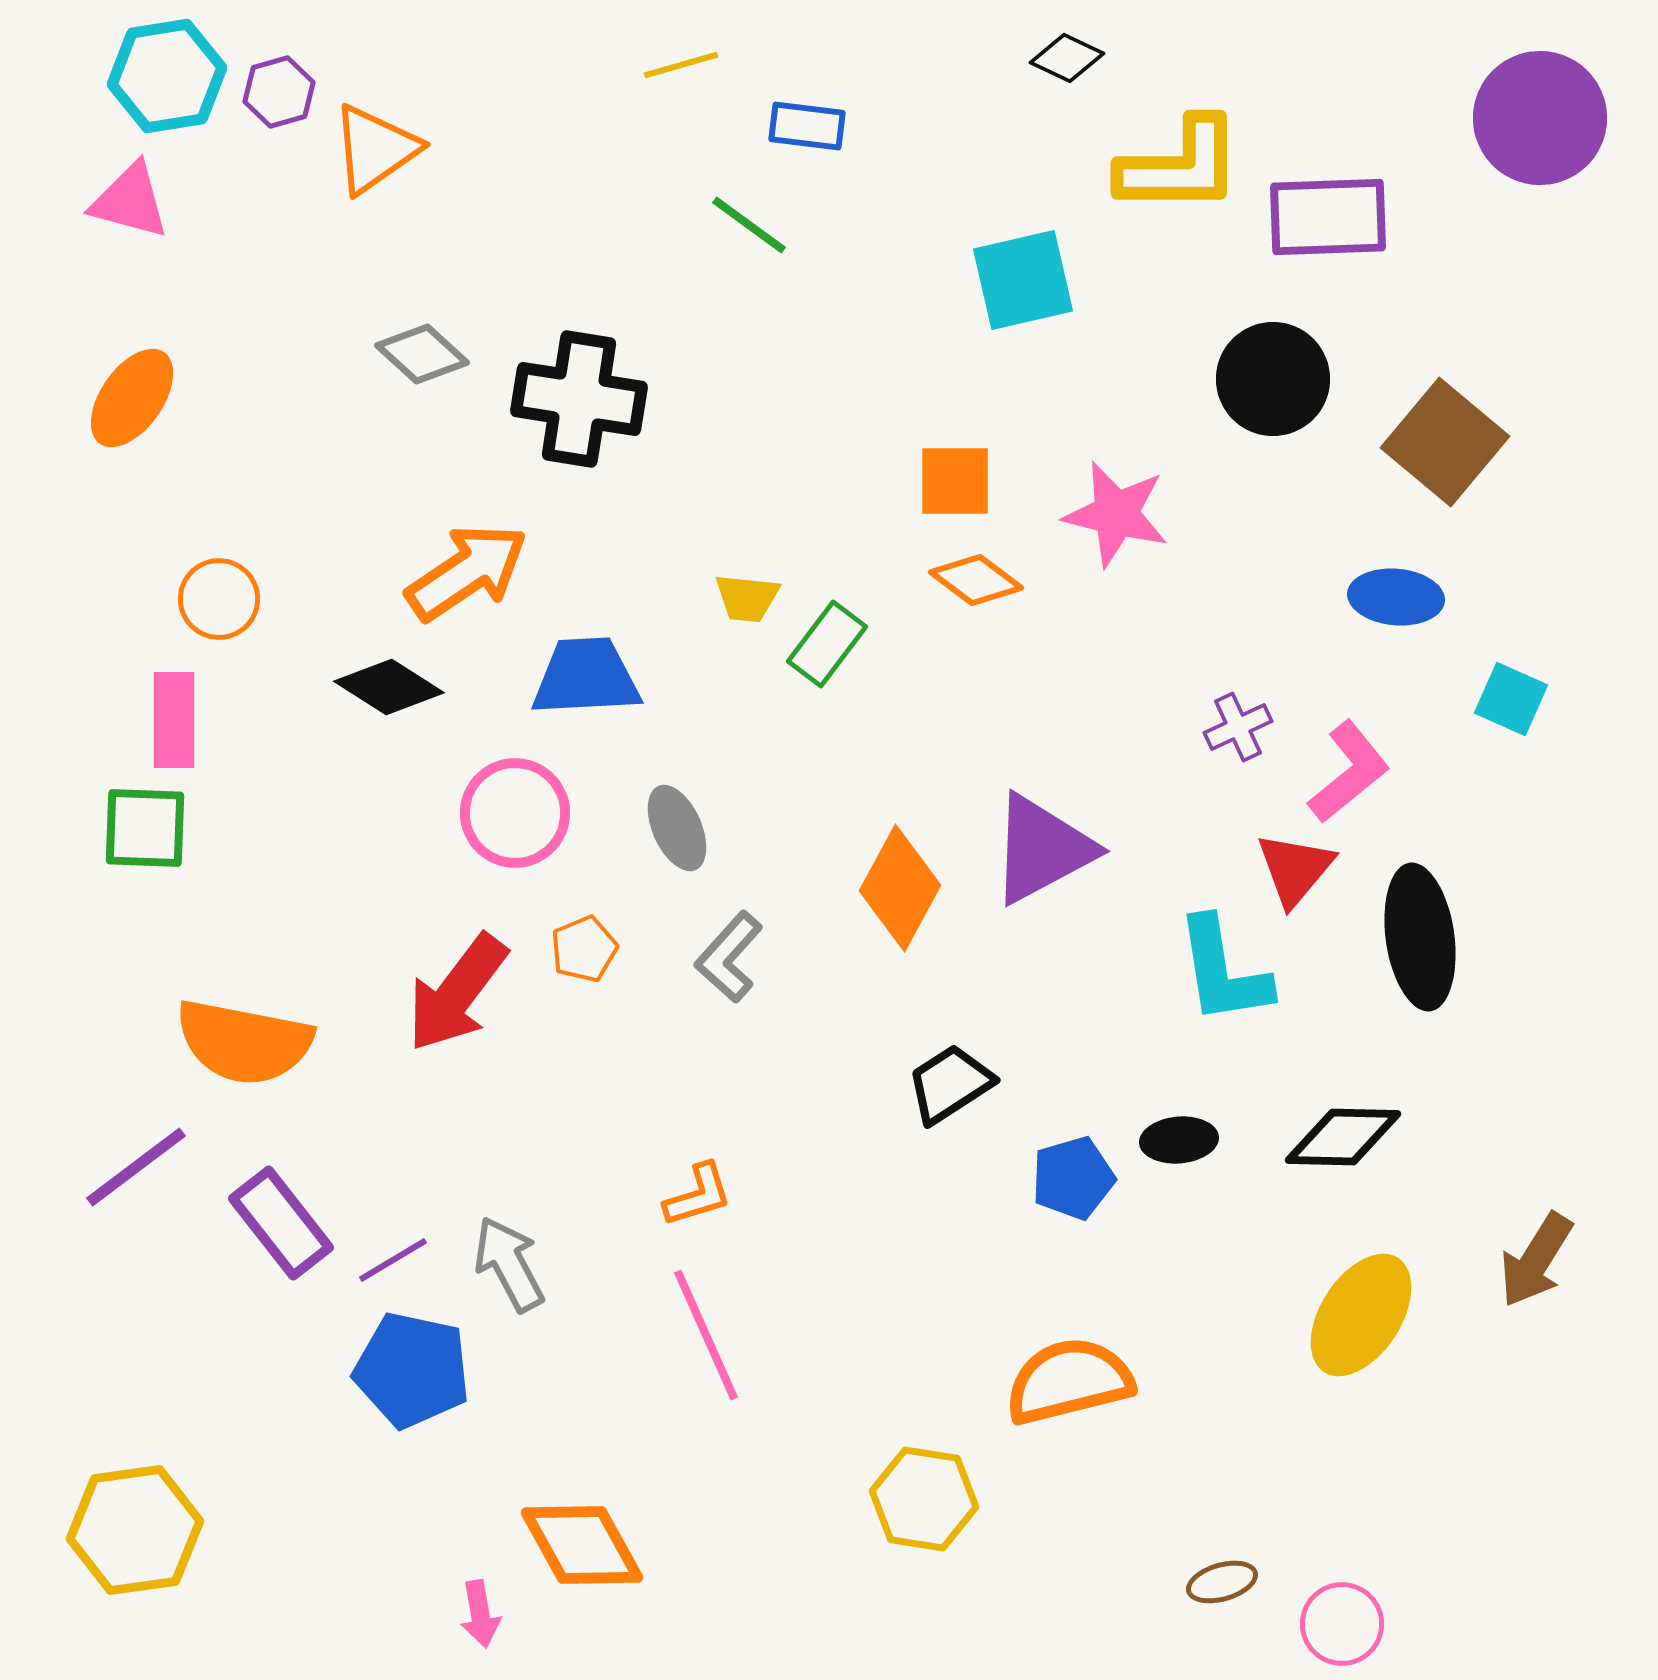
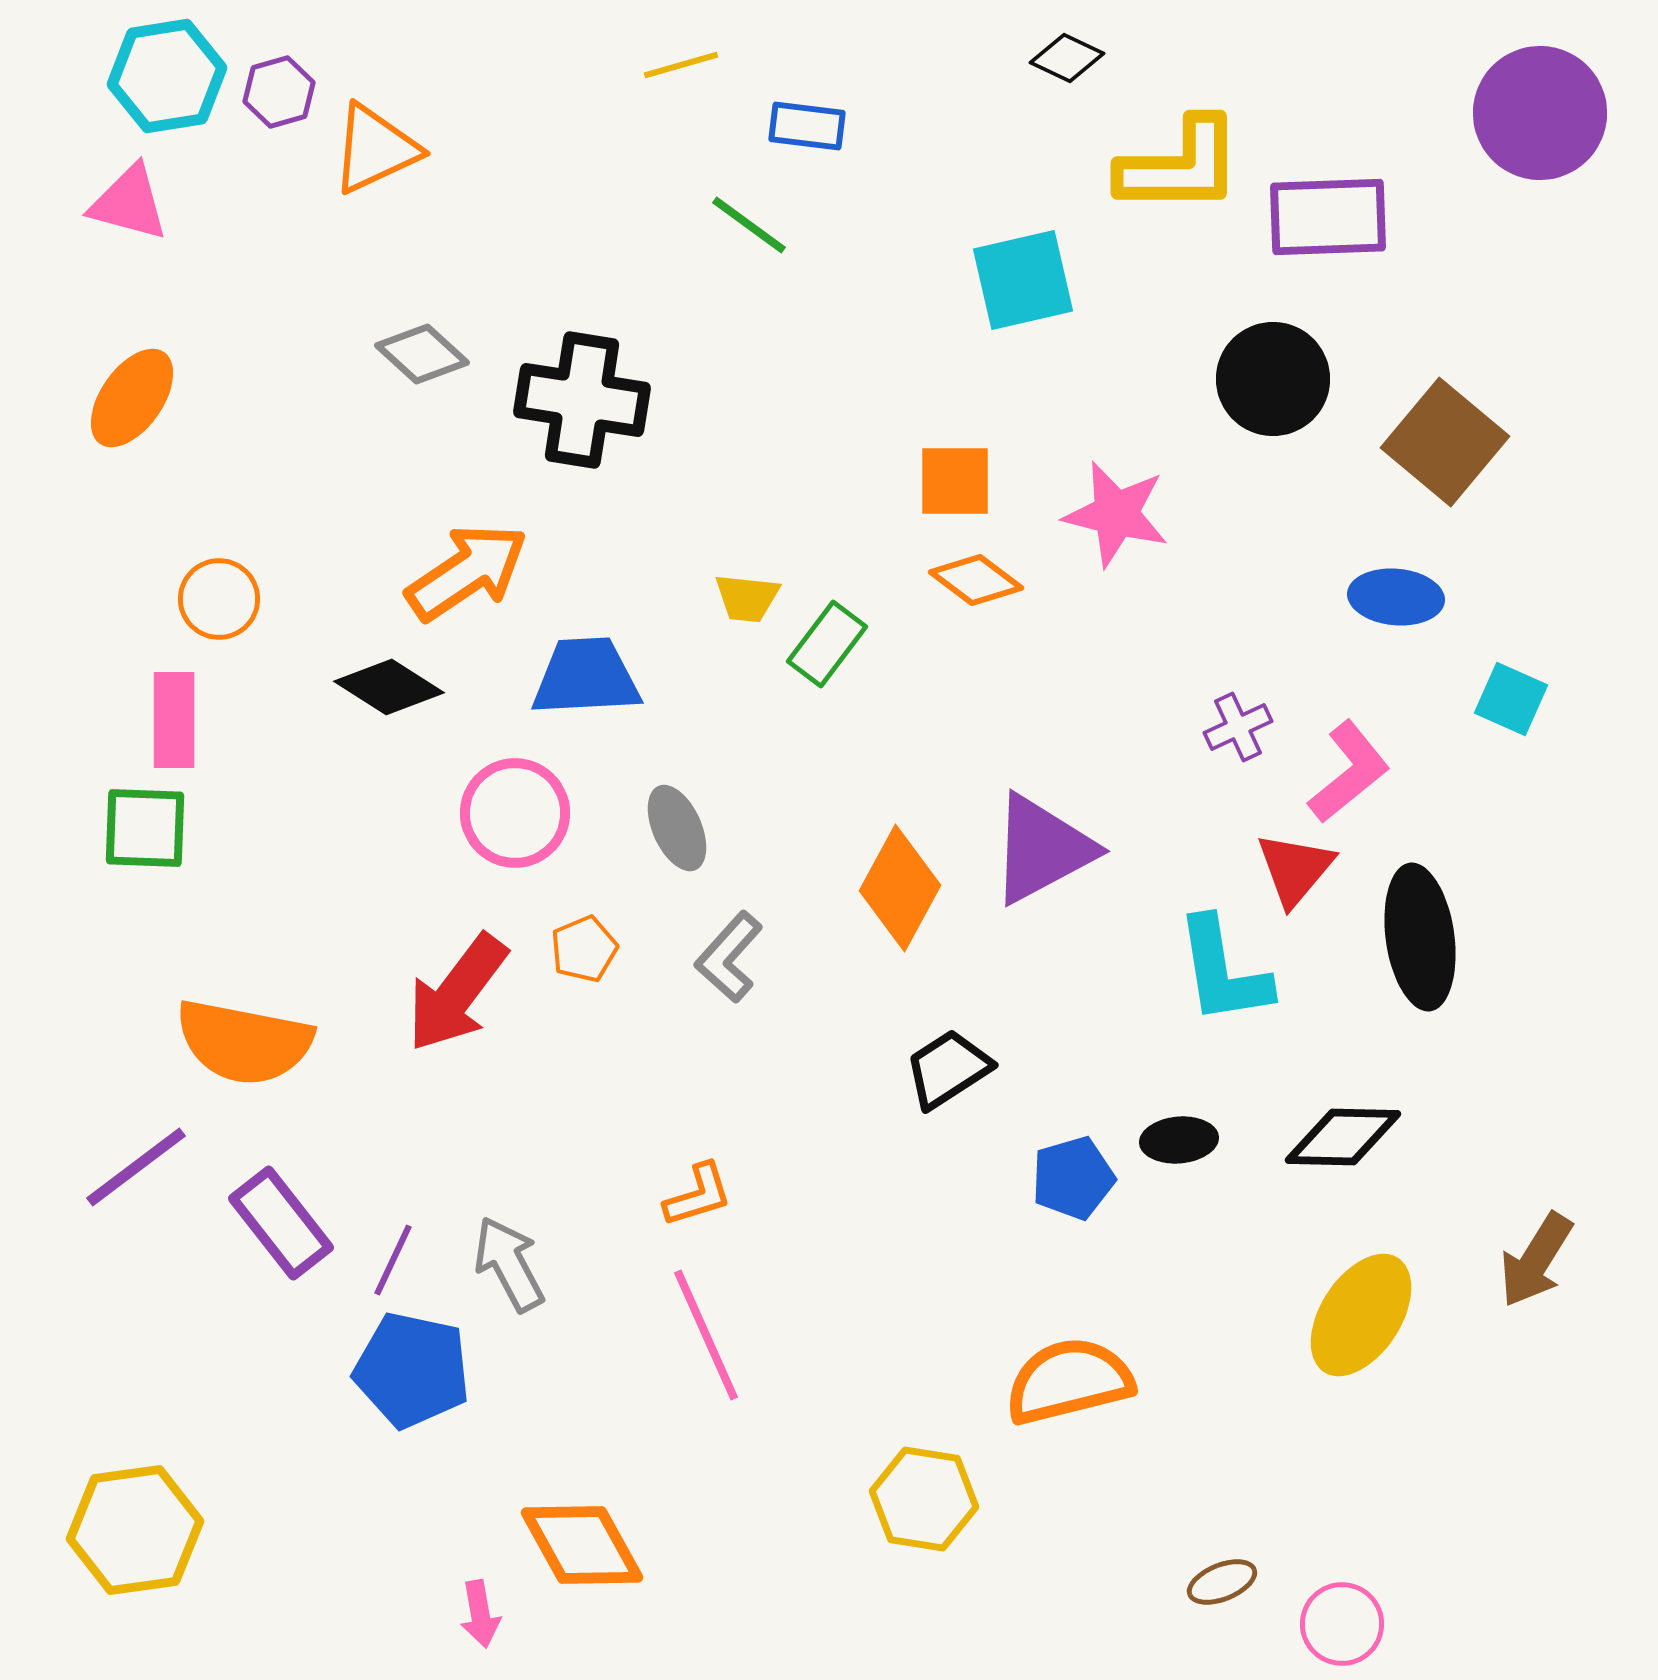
purple circle at (1540, 118): moved 5 px up
orange triangle at (375, 149): rotated 10 degrees clockwise
pink triangle at (130, 201): moved 1 px left, 2 px down
black cross at (579, 399): moved 3 px right, 1 px down
black trapezoid at (950, 1084): moved 2 px left, 15 px up
purple line at (393, 1260): rotated 34 degrees counterclockwise
brown ellipse at (1222, 1582): rotated 6 degrees counterclockwise
